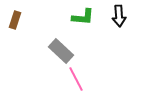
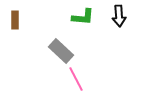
brown rectangle: rotated 18 degrees counterclockwise
